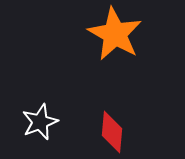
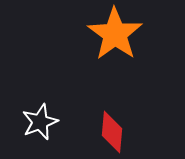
orange star: rotated 6 degrees clockwise
